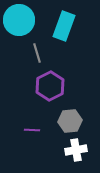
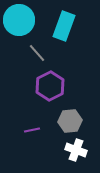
gray line: rotated 24 degrees counterclockwise
purple line: rotated 14 degrees counterclockwise
white cross: rotated 30 degrees clockwise
